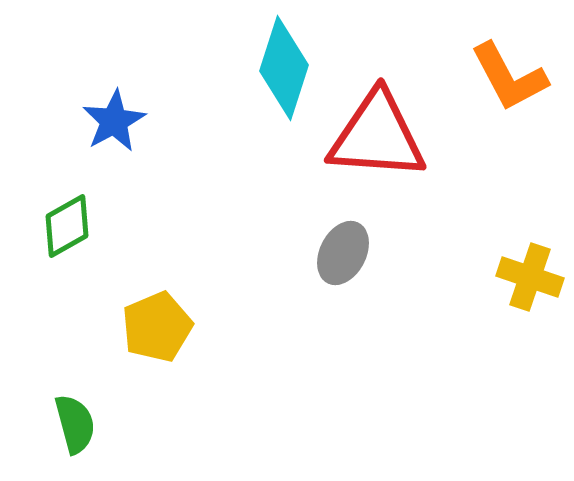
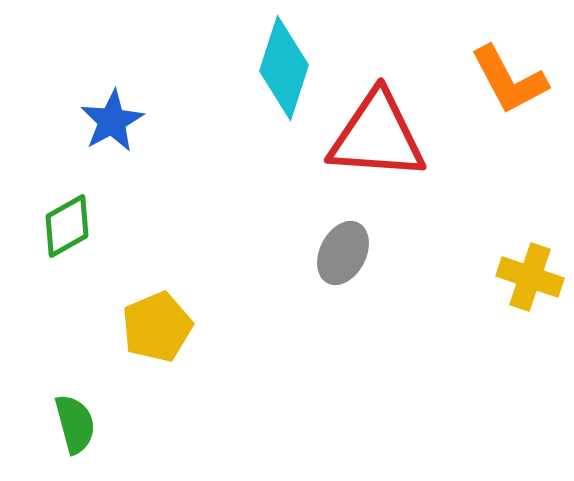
orange L-shape: moved 3 px down
blue star: moved 2 px left
